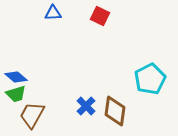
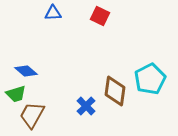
blue diamond: moved 10 px right, 6 px up
brown diamond: moved 20 px up
